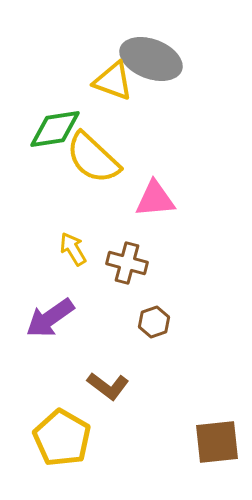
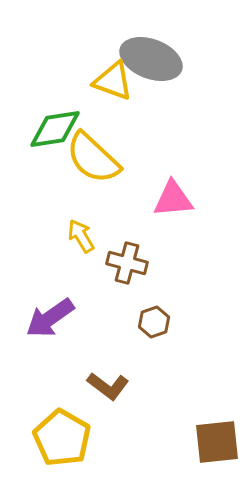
pink triangle: moved 18 px right
yellow arrow: moved 8 px right, 13 px up
